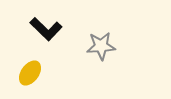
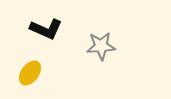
black L-shape: rotated 20 degrees counterclockwise
